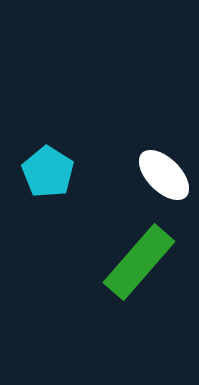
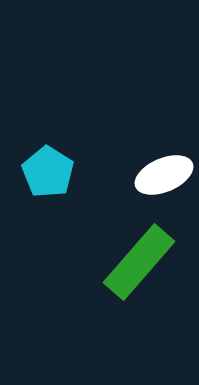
white ellipse: rotated 68 degrees counterclockwise
